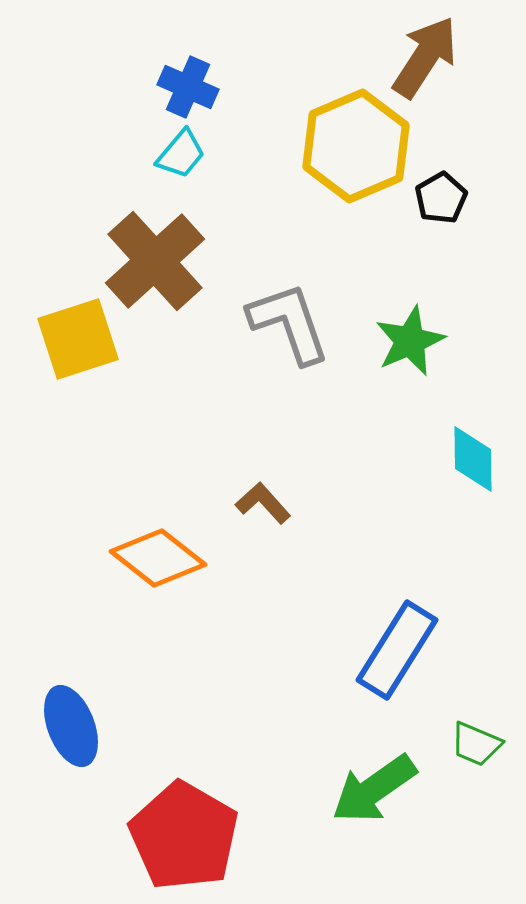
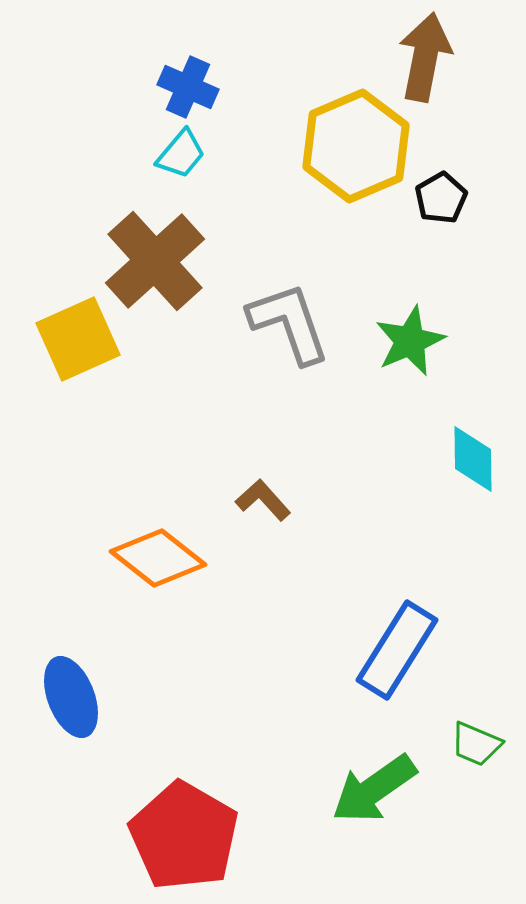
brown arrow: rotated 22 degrees counterclockwise
yellow square: rotated 6 degrees counterclockwise
brown L-shape: moved 3 px up
blue ellipse: moved 29 px up
